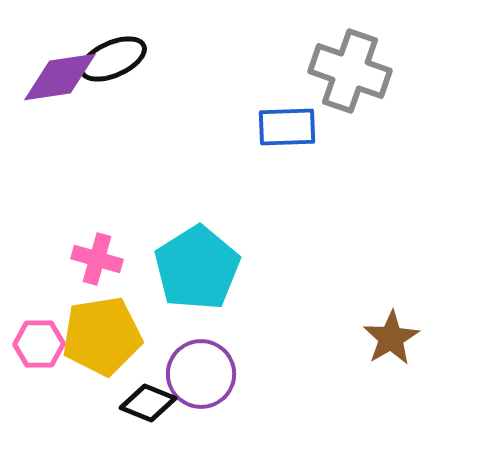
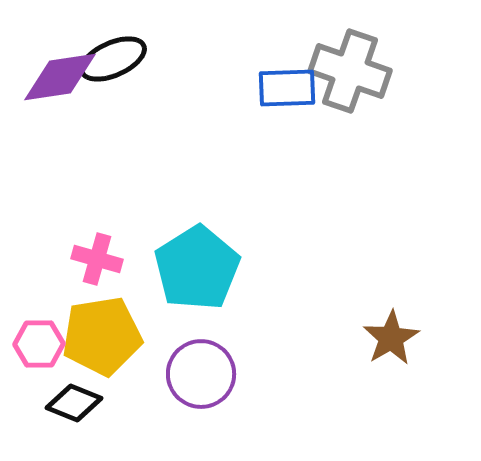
blue rectangle: moved 39 px up
black diamond: moved 74 px left
